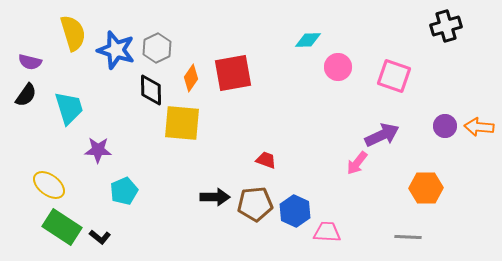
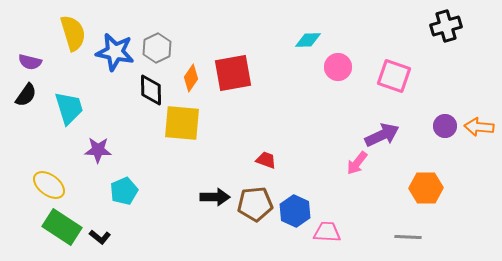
blue star: moved 1 px left, 2 px down; rotated 6 degrees counterclockwise
